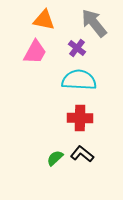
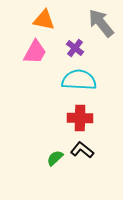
gray arrow: moved 7 px right
purple cross: moved 2 px left
black L-shape: moved 4 px up
